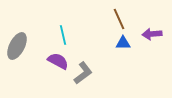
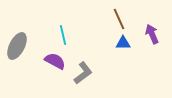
purple arrow: rotated 72 degrees clockwise
purple semicircle: moved 3 px left
